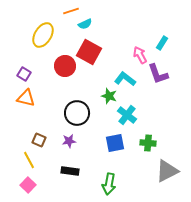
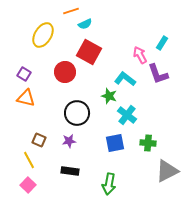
red circle: moved 6 px down
